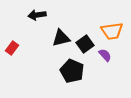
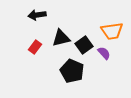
black square: moved 1 px left, 1 px down
red rectangle: moved 23 px right, 1 px up
purple semicircle: moved 1 px left, 2 px up
